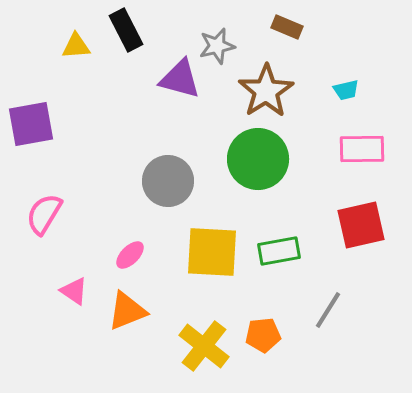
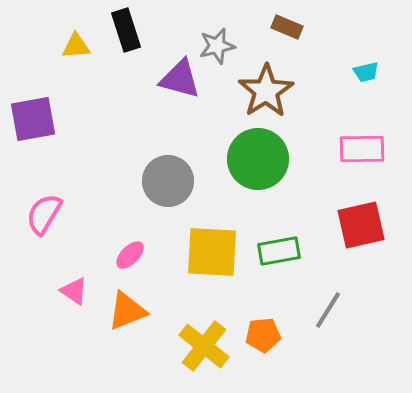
black rectangle: rotated 9 degrees clockwise
cyan trapezoid: moved 20 px right, 18 px up
purple square: moved 2 px right, 5 px up
